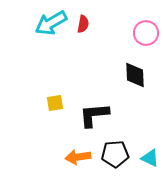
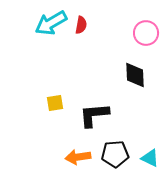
red semicircle: moved 2 px left, 1 px down
